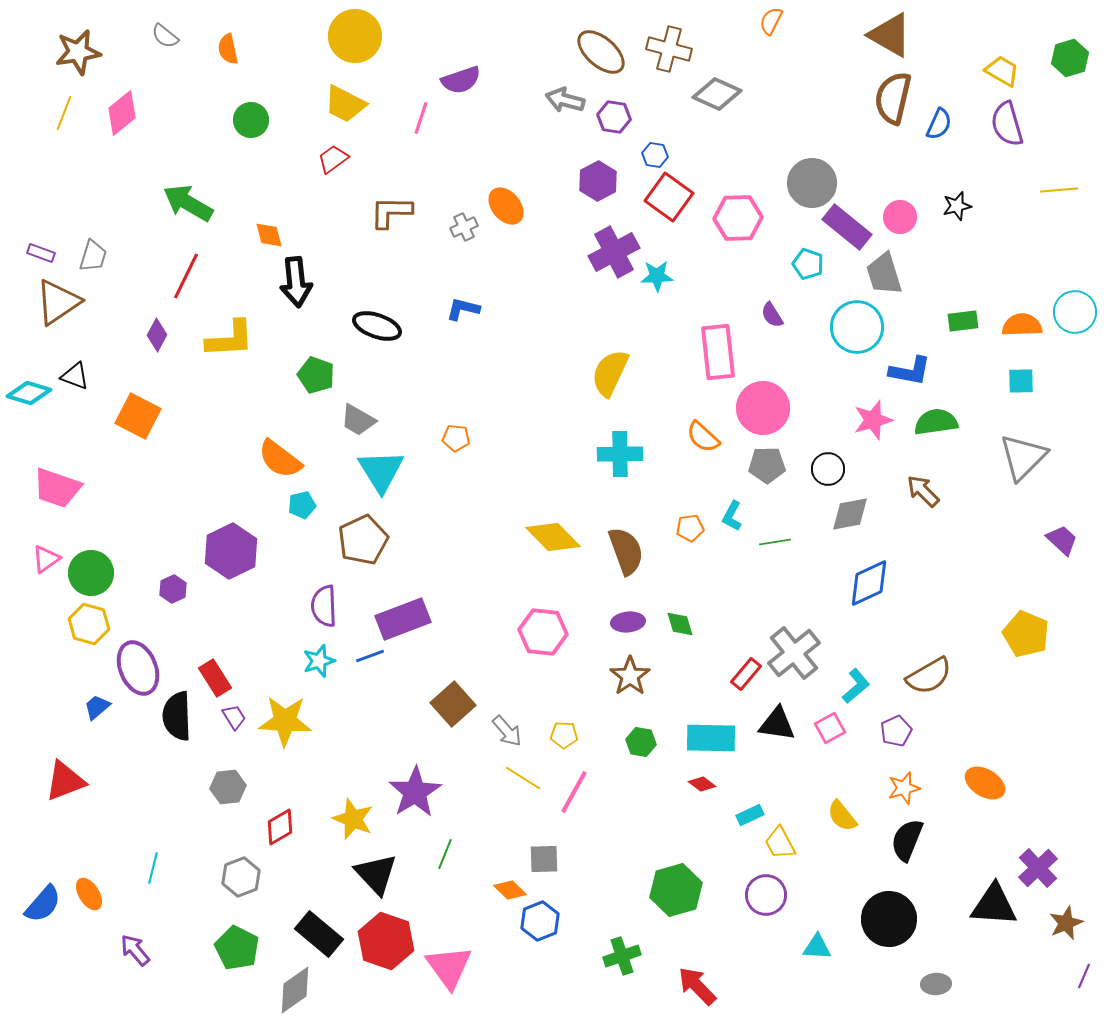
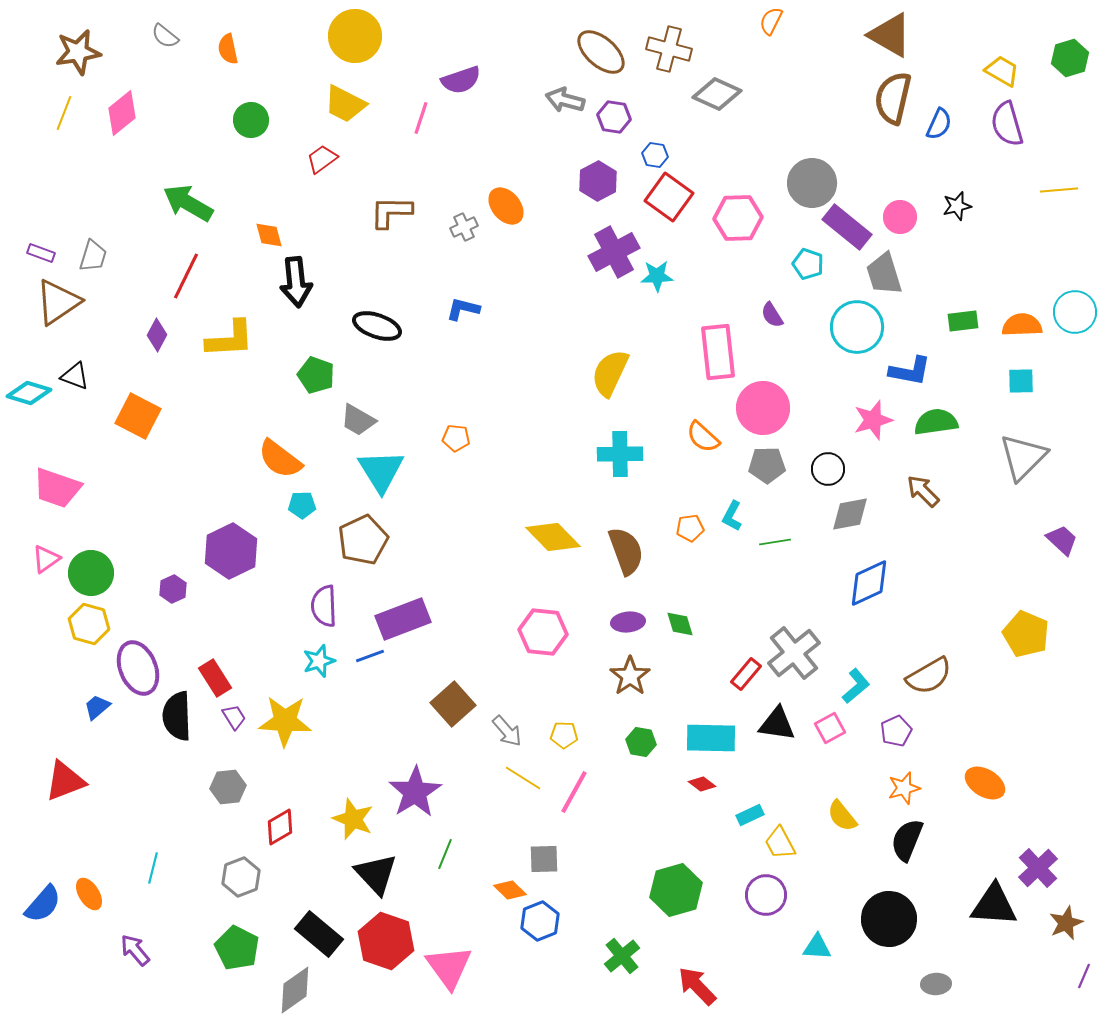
red trapezoid at (333, 159): moved 11 px left
cyan pentagon at (302, 505): rotated 12 degrees clockwise
green cross at (622, 956): rotated 21 degrees counterclockwise
